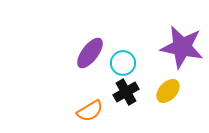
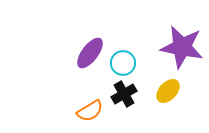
black cross: moved 2 px left, 2 px down
